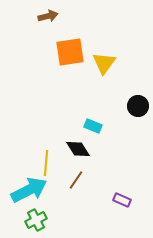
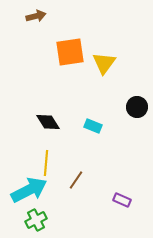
brown arrow: moved 12 px left
black circle: moved 1 px left, 1 px down
black diamond: moved 30 px left, 27 px up
